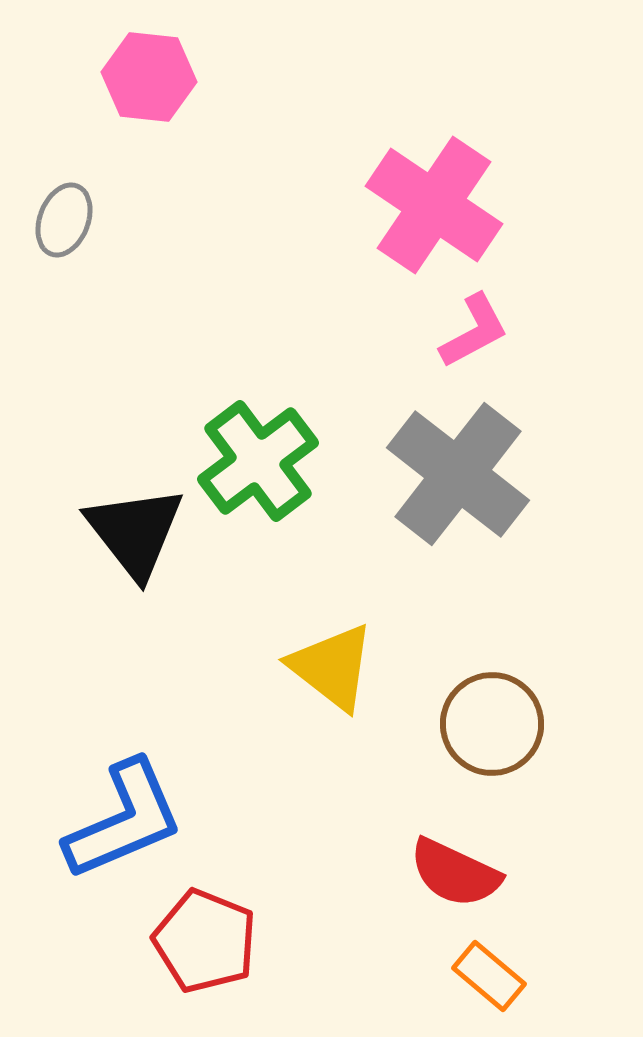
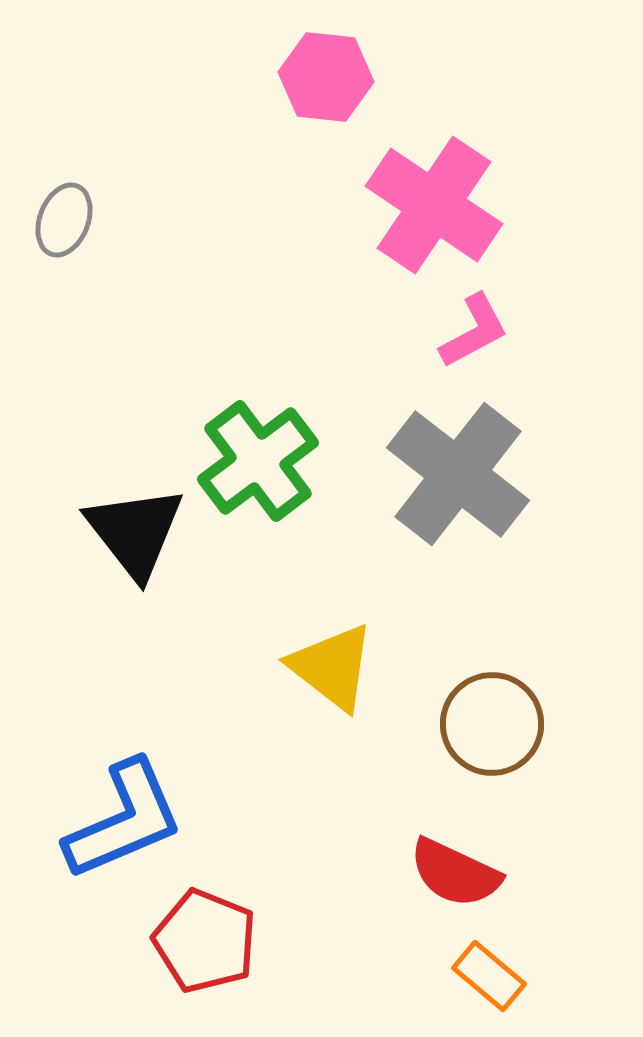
pink hexagon: moved 177 px right
